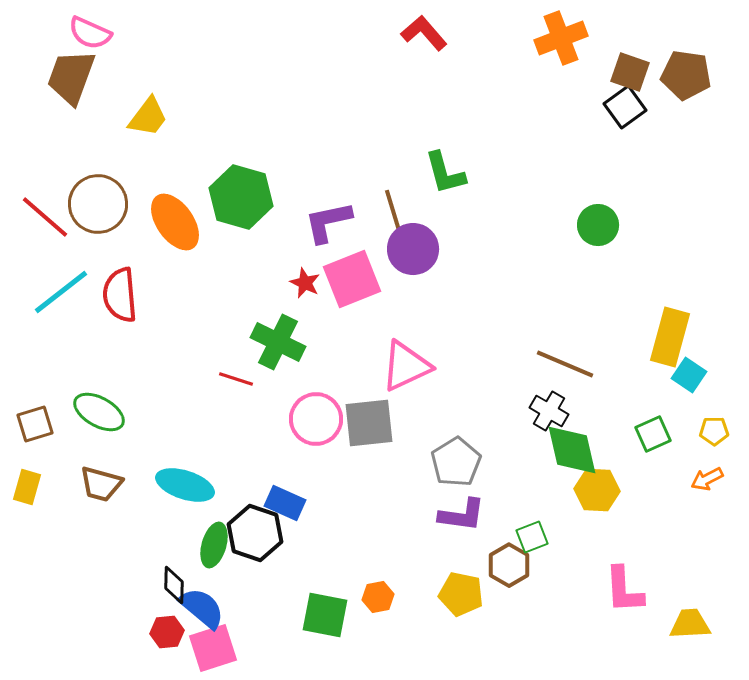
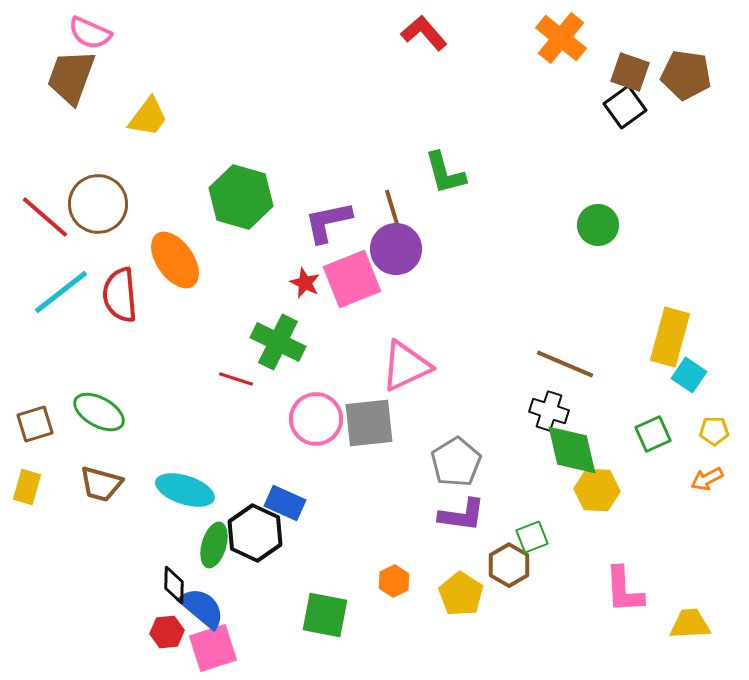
orange cross at (561, 38): rotated 30 degrees counterclockwise
orange ellipse at (175, 222): moved 38 px down
purple circle at (413, 249): moved 17 px left
black cross at (549, 411): rotated 12 degrees counterclockwise
cyan ellipse at (185, 485): moved 5 px down
black hexagon at (255, 533): rotated 6 degrees clockwise
yellow pentagon at (461, 594): rotated 21 degrees clockwise
orange hexagon at (378, 597): moved 16 px right, 16 px up; rotated 16 degrees counterclockwise
